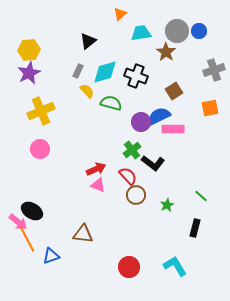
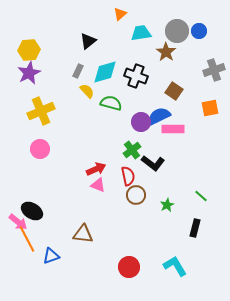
brown square: rotated 24 degrees counterclockwise
red semicircle: rotated 30 degrees clockwise
